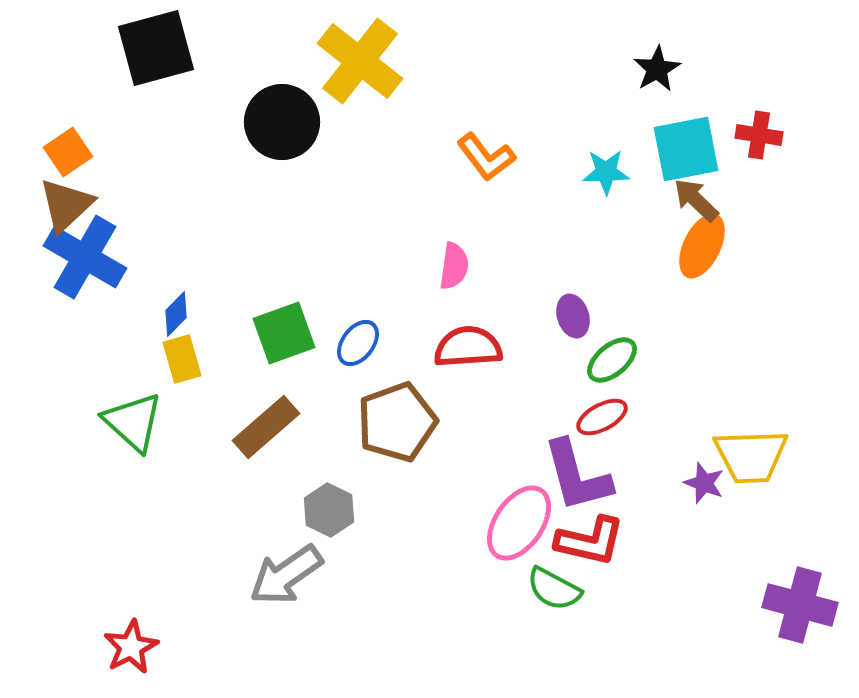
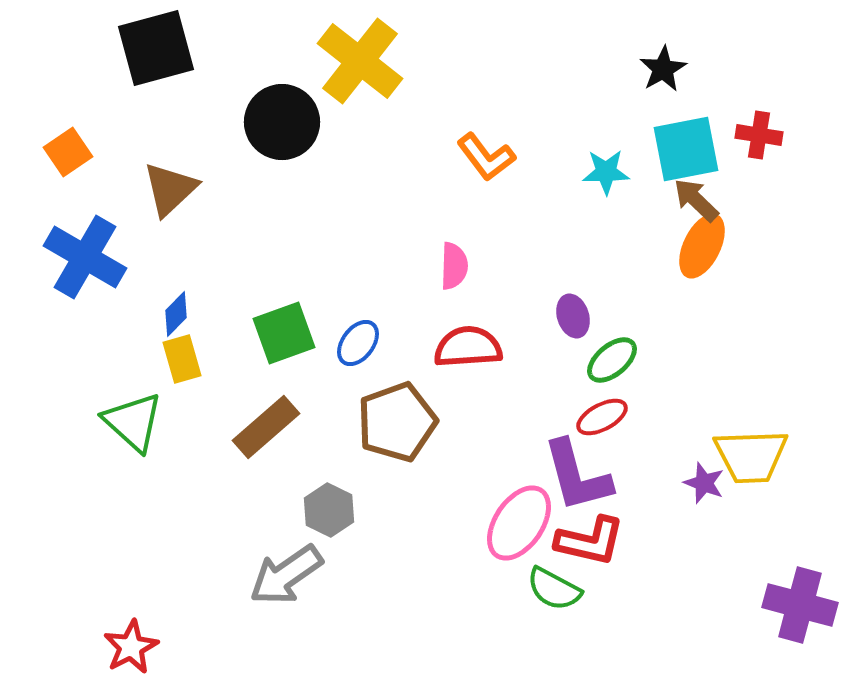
black star: moved 6 px right
brown triangle: moved 104 px right, 16 px up
pink semicircle: rotated 6 degrees counterclockwise
